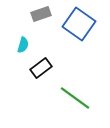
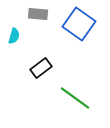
gray rectangle: moved 3 px left; rotated 24 degrees clockwise
cyan semicircle: moved 9 px left, 9 px up
